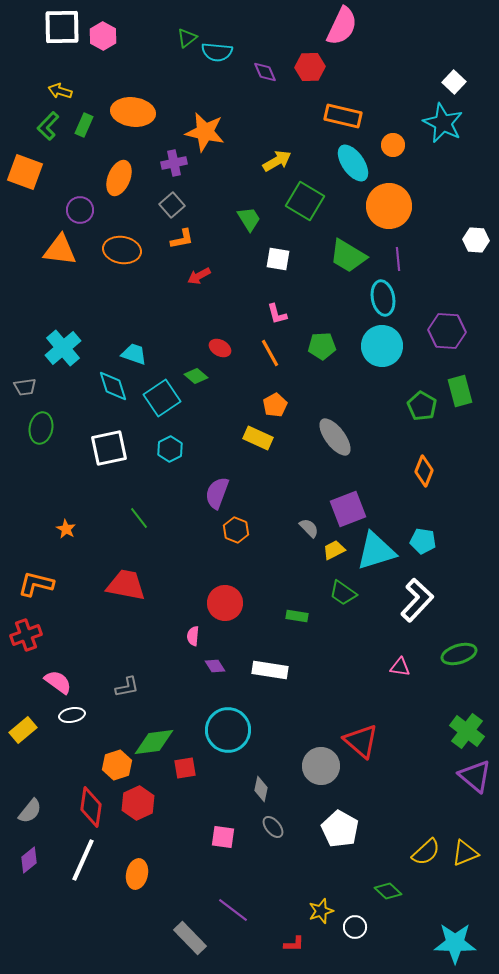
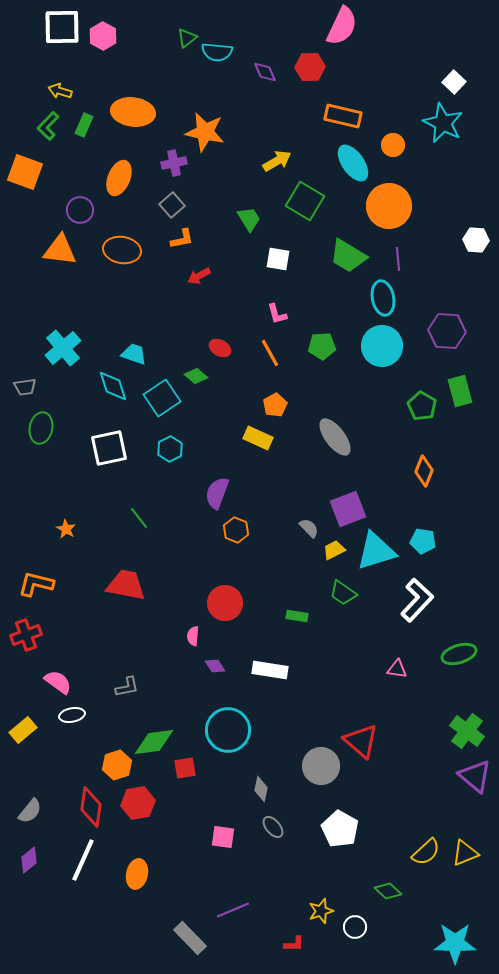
pink triangle at (400, 667): moved 3 px left, 2 px down
red hexagon at (138, 803): rotated 16 degrees clockwise
purple line at (233, 910): rotated 60 degrees counterclockwise
